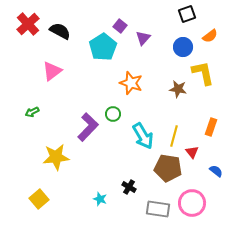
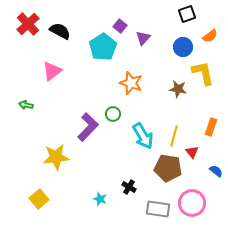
green arrow: moved 6 px left, 7 px up; rotated 40 degrees clockwise
